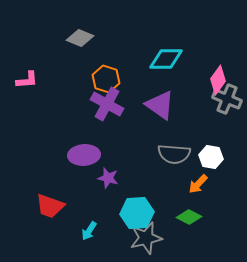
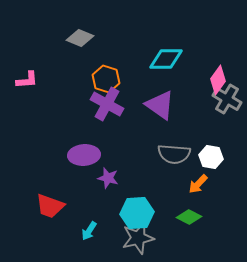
gray cross: rotated 8 degrees clockwise
gray star: moved 8 px left
